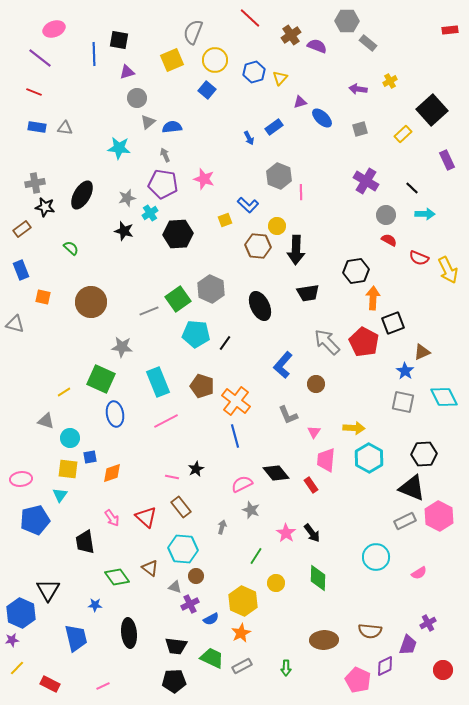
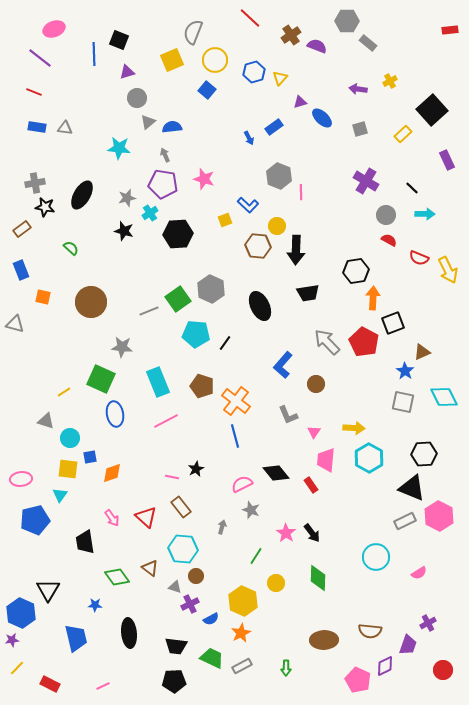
black square at (119, 40): rotated 12 degrees clockwise
